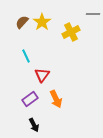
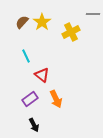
red triangle: rotated 28 degrees counterclockwise
